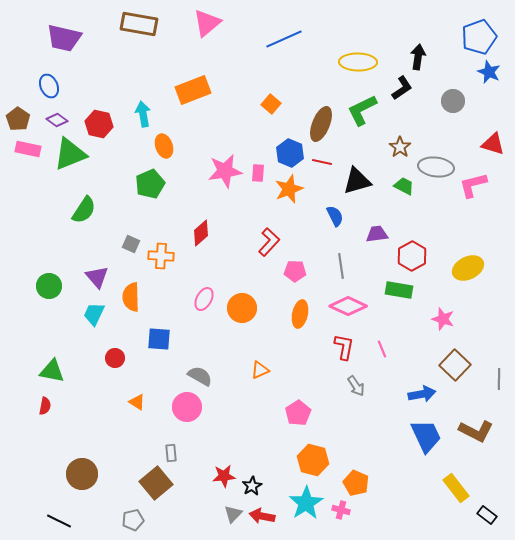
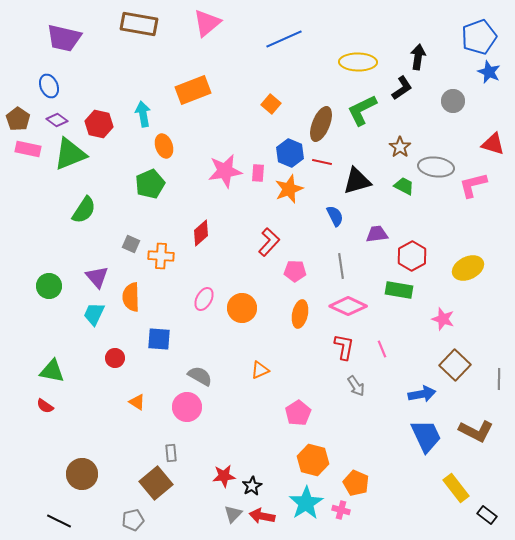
red semicircle at (45, 406): rotated 114 degrees clockwise
